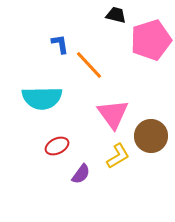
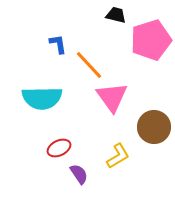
blue L-shape: moved 2 px left
pink triangle: moved 1 px left, 17 px up
brown circle: moved 3 px right, 9 px up
red ellipse: moved 2 px right, 2 px down
purple semicircle: moved 2 px left; rotated 70 degrees counterclockwise
